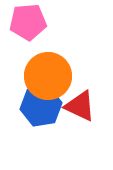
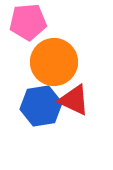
orange circle: moved 6 px right, 14 px up
red triangle: moved 6 px left, 6 px up
